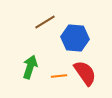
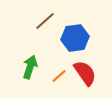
brown line: moved 1 px up; rotated 10 degrees counterclockwise
blue hexagon: rotated 12 degrees counterclockwise
orange line: rotated 35 degrees counterclockwise
